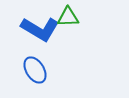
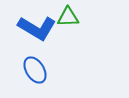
blue L-shape: moved 3 px left, 1 px up
